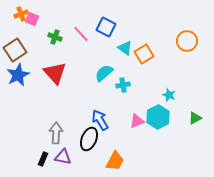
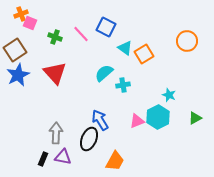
pink square: moved 2 px left, 4 px down
